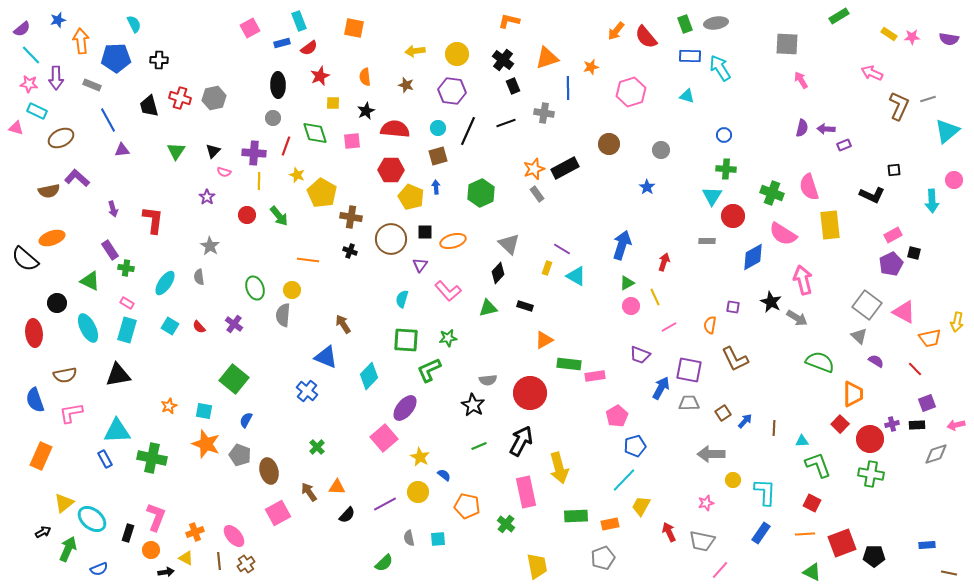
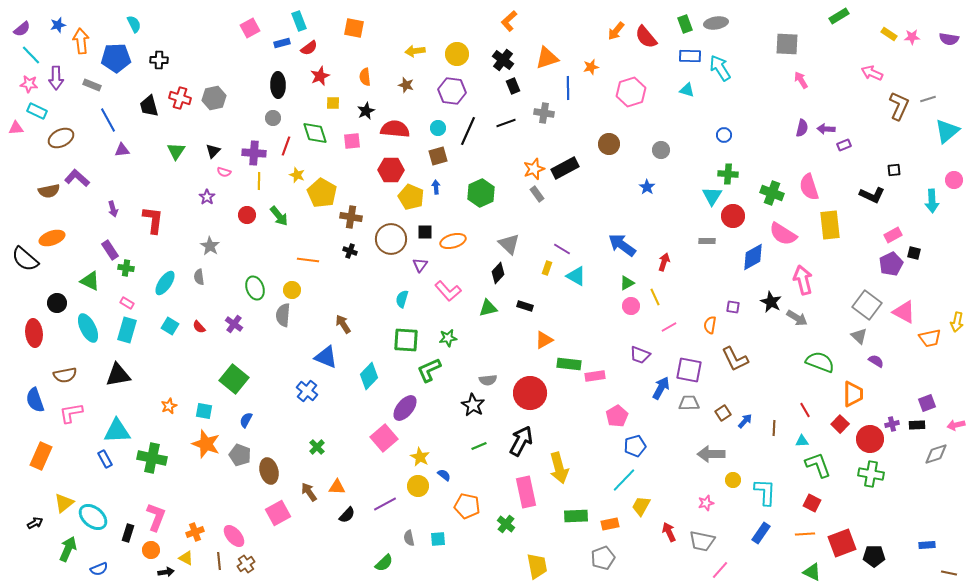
blue star at (58, 20): moved 5 px down
orange L-shape at (509, 21): rotated 55 degrees counterclockwise
cyan triangle at (687, 96): moved 6 px up
pink triangle at (16, 128): rotated 21 degrees counterclockwise
green cross at (726, 169): moved 2 px right, 5 px down
blue arrow at (622, 245): rotated 72 degrees counterclockwise
red line at (915, 369): moved 110 px left, 41 px down; rotated 14 degrees clockwise
yellow circle at (418, 492): moved 6 px up
cyan ellipse at (92, 519): moved 1 px right, 2 px up
black arrow at (43, 532): moved 8 px left, 9 px up
